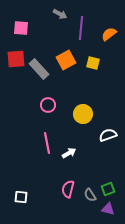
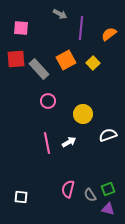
yellow square: rotated 32 degrees clockwise
pink circle: moved 4 px up
white arrow: moved 11 px up
